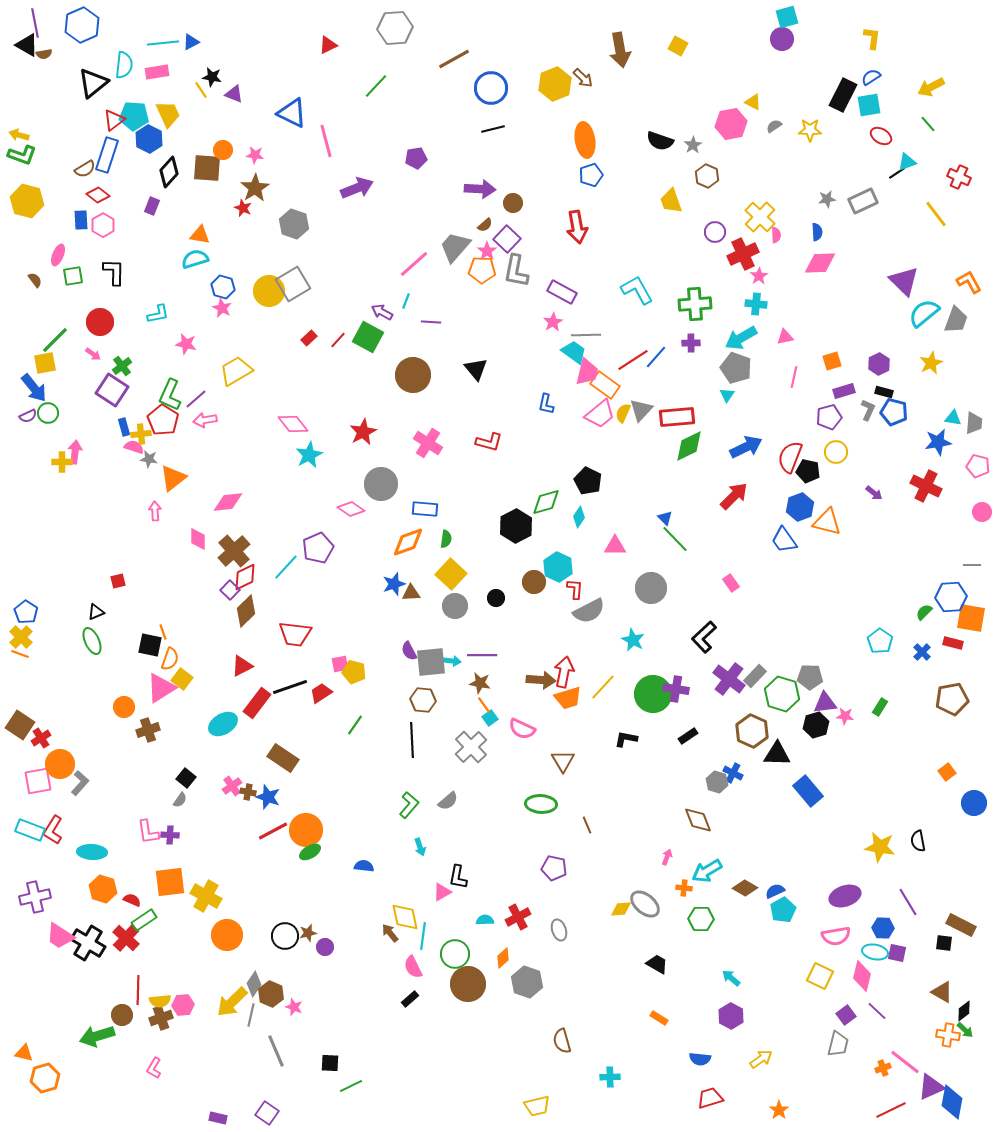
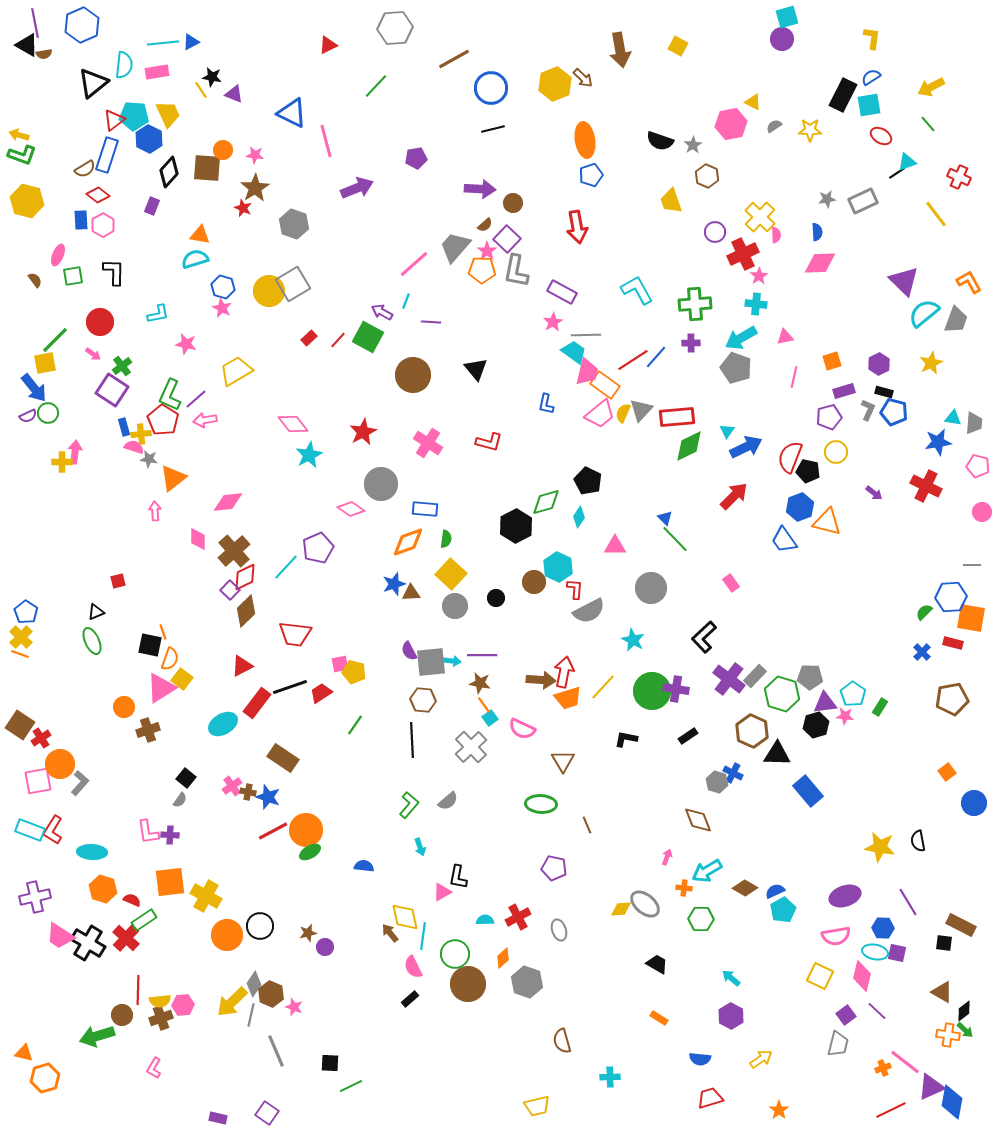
cyan triangle at (727, 395): moved 36 px down
cyan pentagon at (880, 641): moved 27 px left, 53 px down
green circle at (653, 694): moved 1 px left, 3 px up
black circle at (285, 936): moved 25 px left, 10 px up
